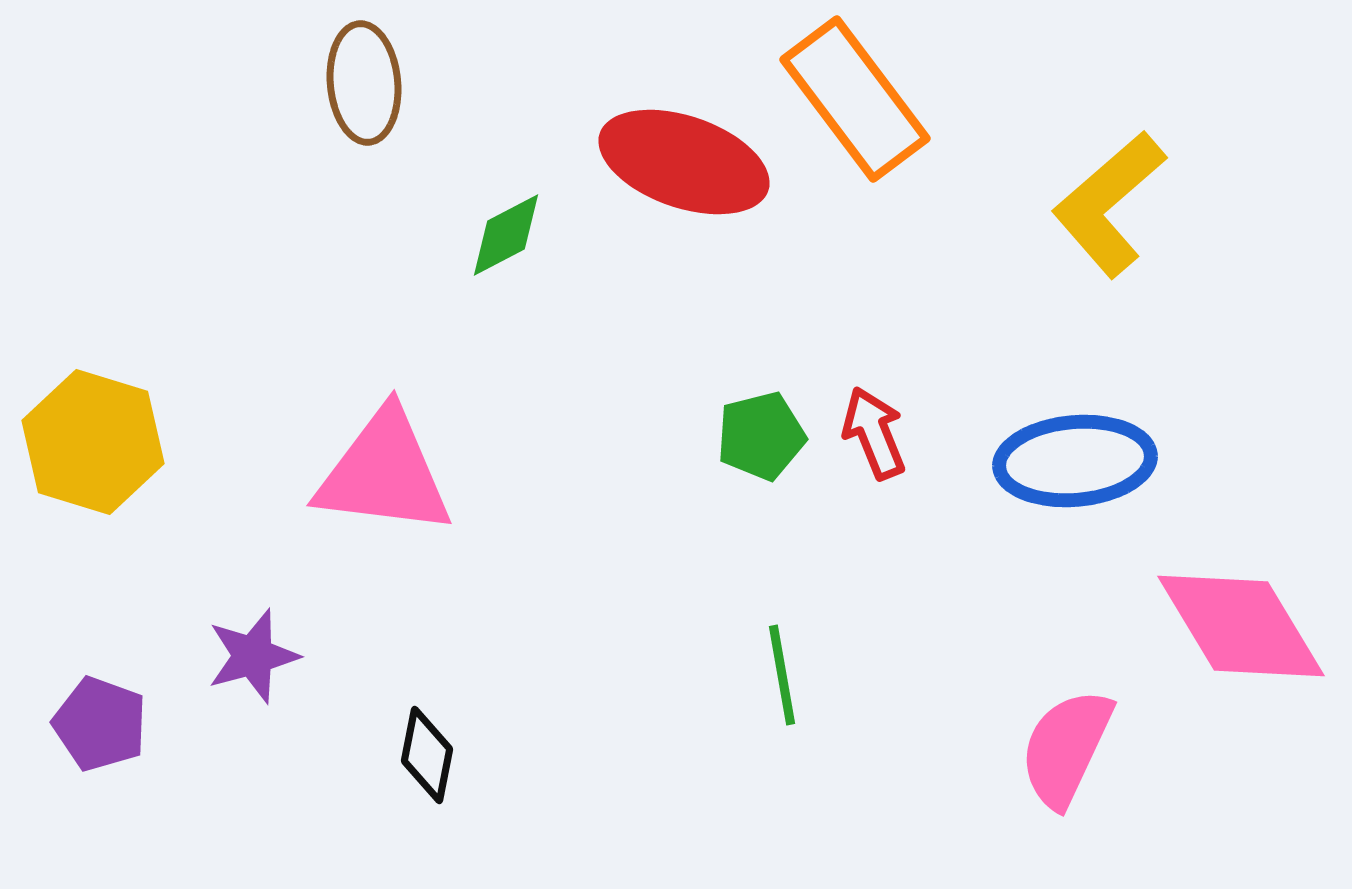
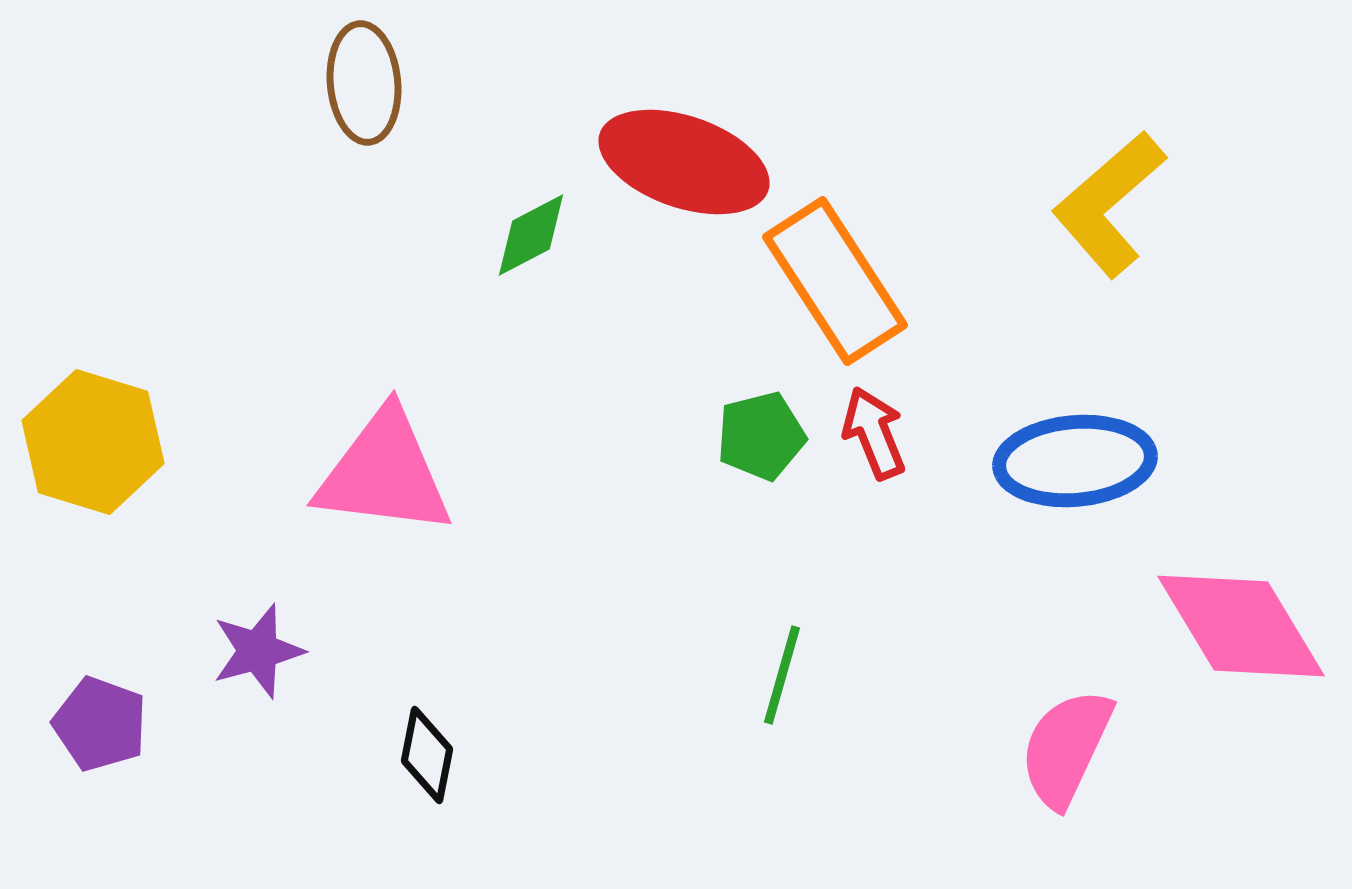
orange rectangle: moved 20 px left, 182 px down; rotated 4 degrees clockwise
green diamond: moved 25 px right
purple star: moved 5 px right, 5 px up
green line: rotated 26 degrees clockwise
